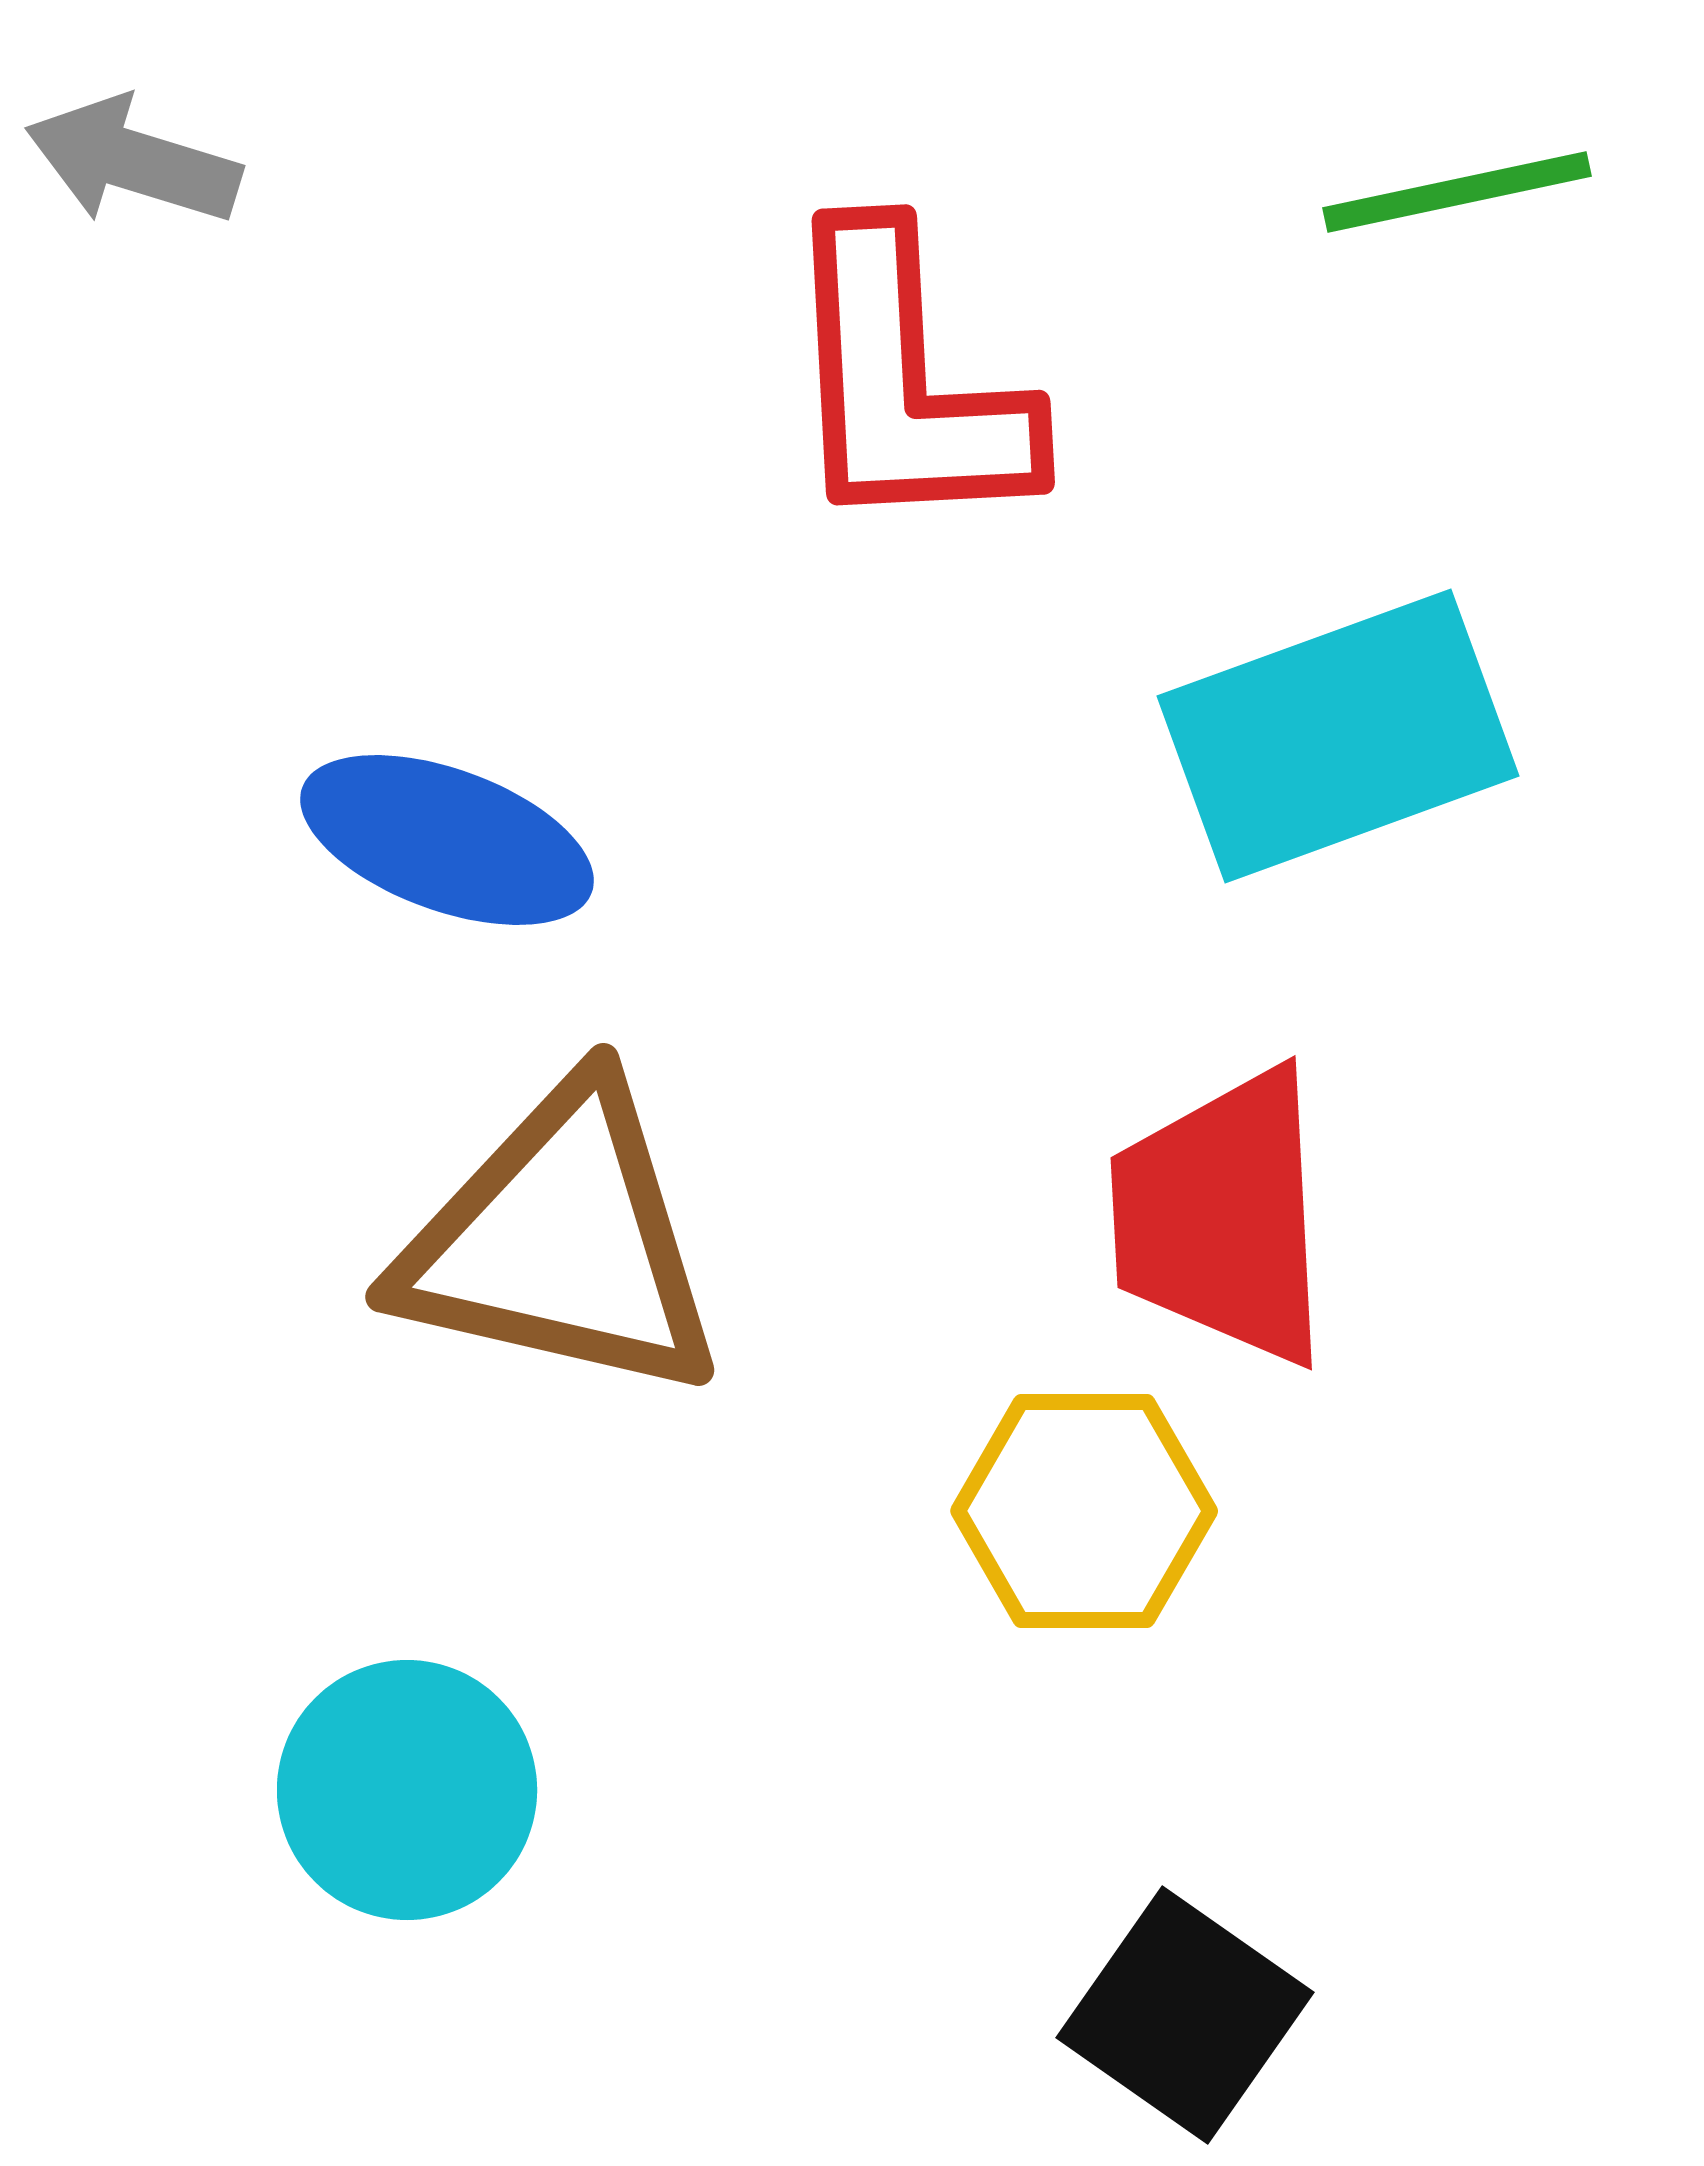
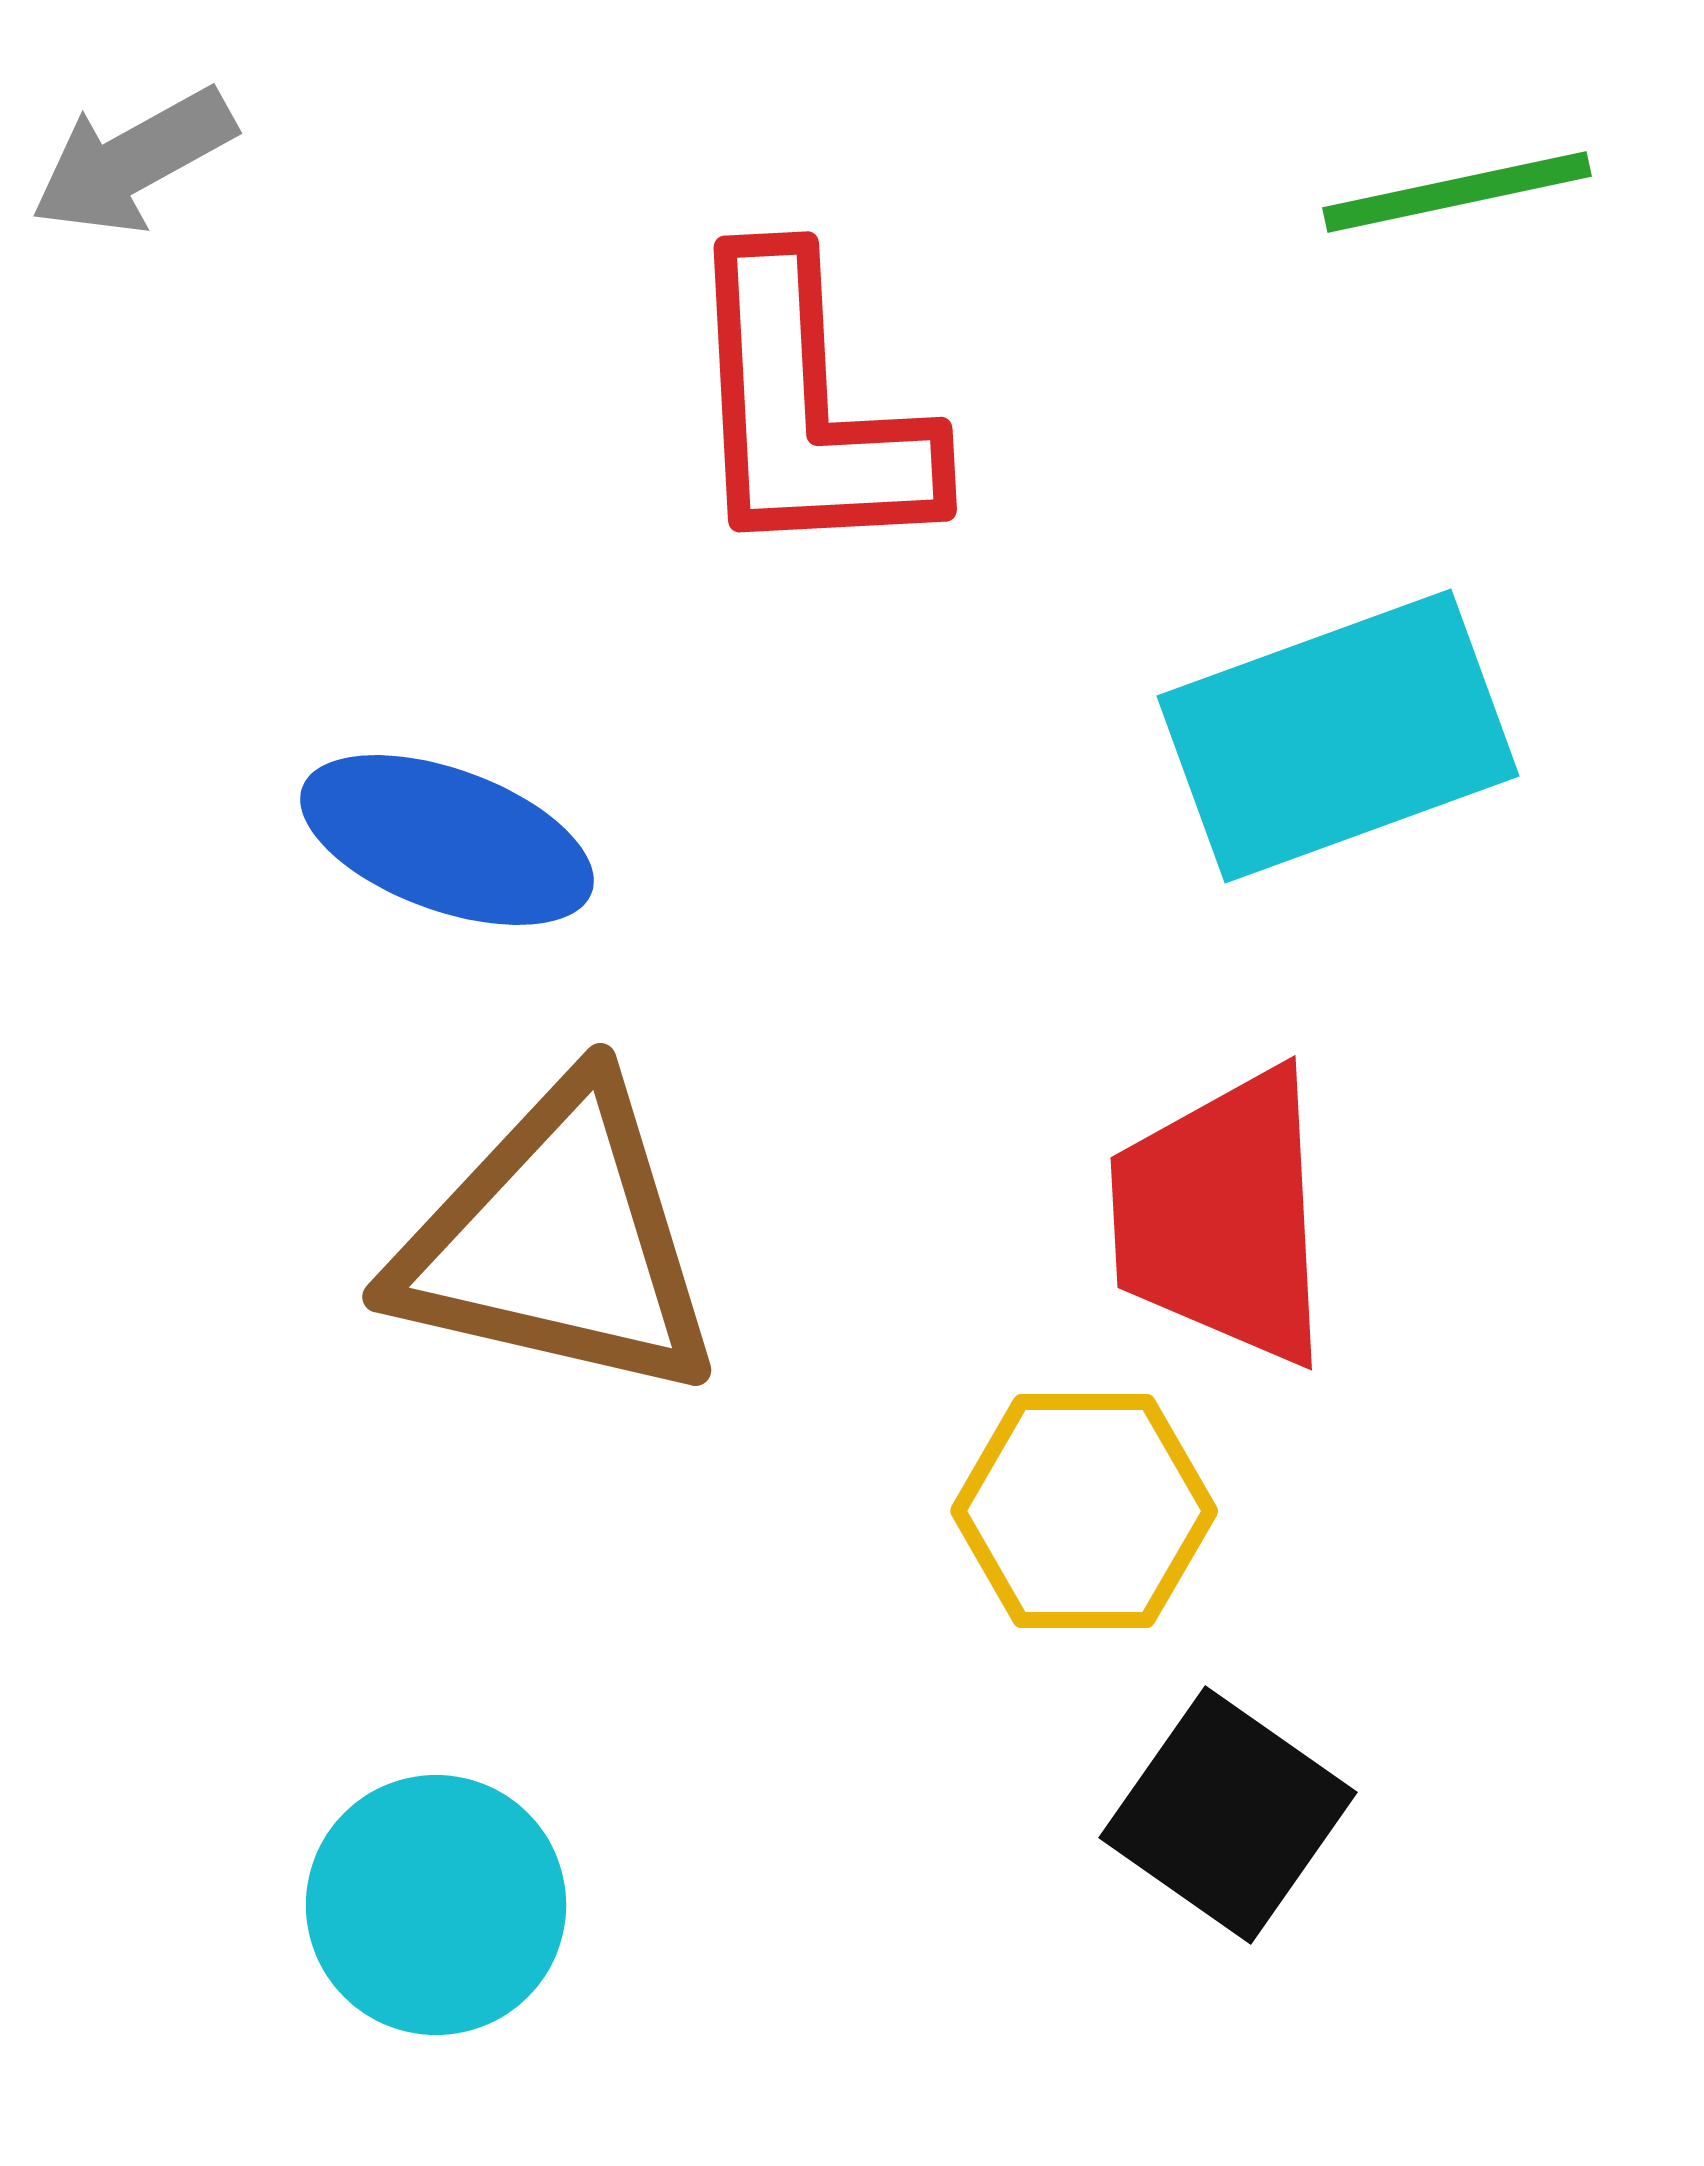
gray arrow: rotated 46 degrees counterclockwise
red L-shape: moved 98 px left, 27 px down
brown triangle: moved 3 px left
cyan circle: moved 29 px right, 115 px down
black square: moved 43 px right, 200 px up
